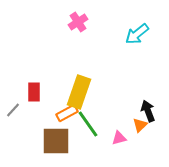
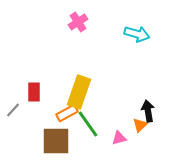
cyan arrow: rotated 125 degrees counterclockwise
black arrow: rotated 10 degrees clockwise
